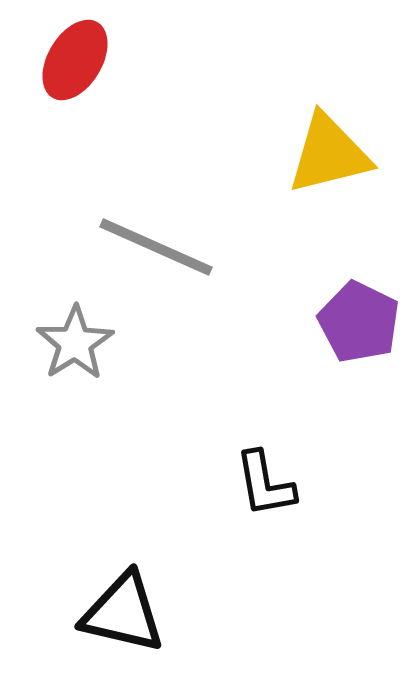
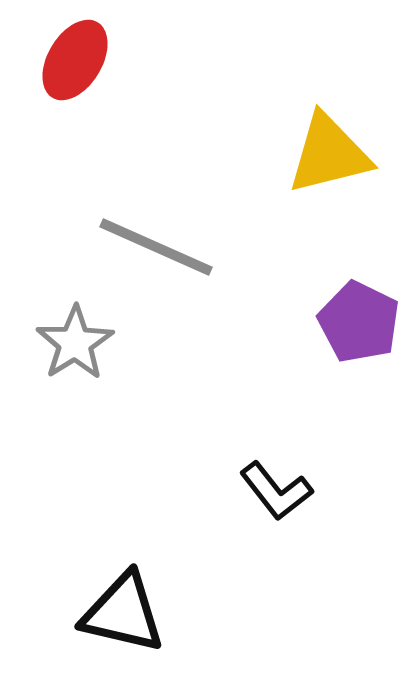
black L-shape: moved 11 px right, 7 px down; rotated 28 degrees counterclockwise
